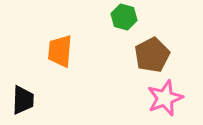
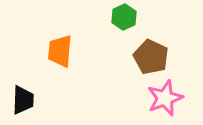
green hexagon: rotated 20 degrees clockwise
brown pentagon: moved 1 px left, 2 px down; rotated 20 degrees counterclockwise
